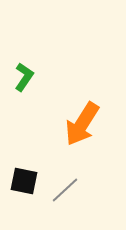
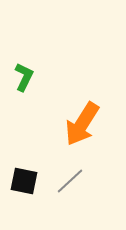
green L-shape: rotated 8 degrees counterclockwise
gray line: moved 5 px right, 9 px up
